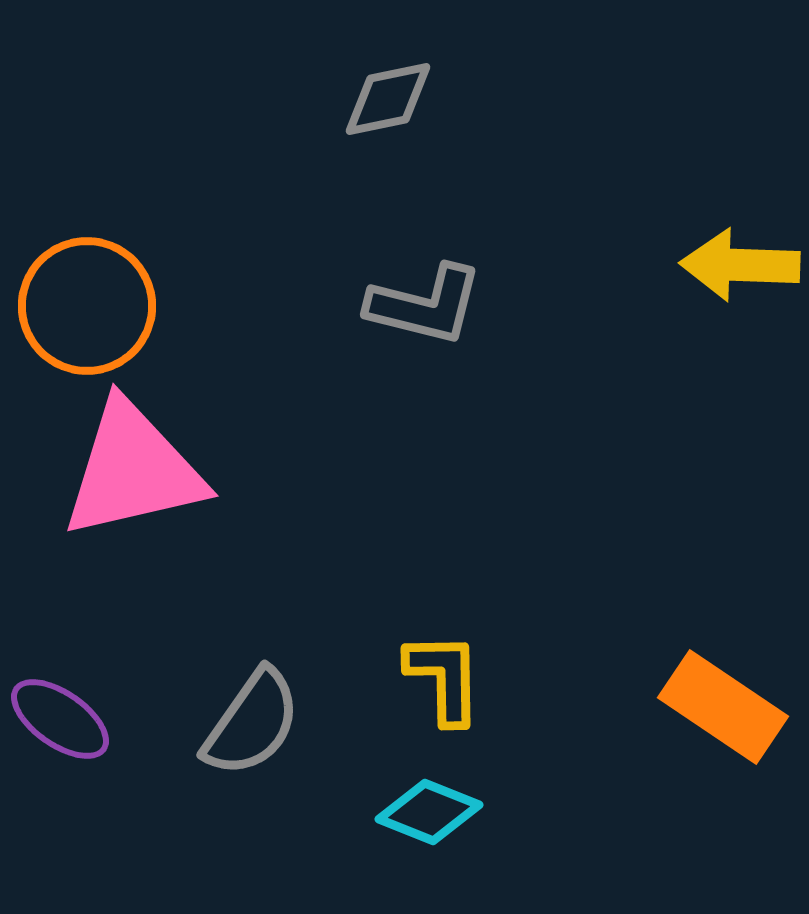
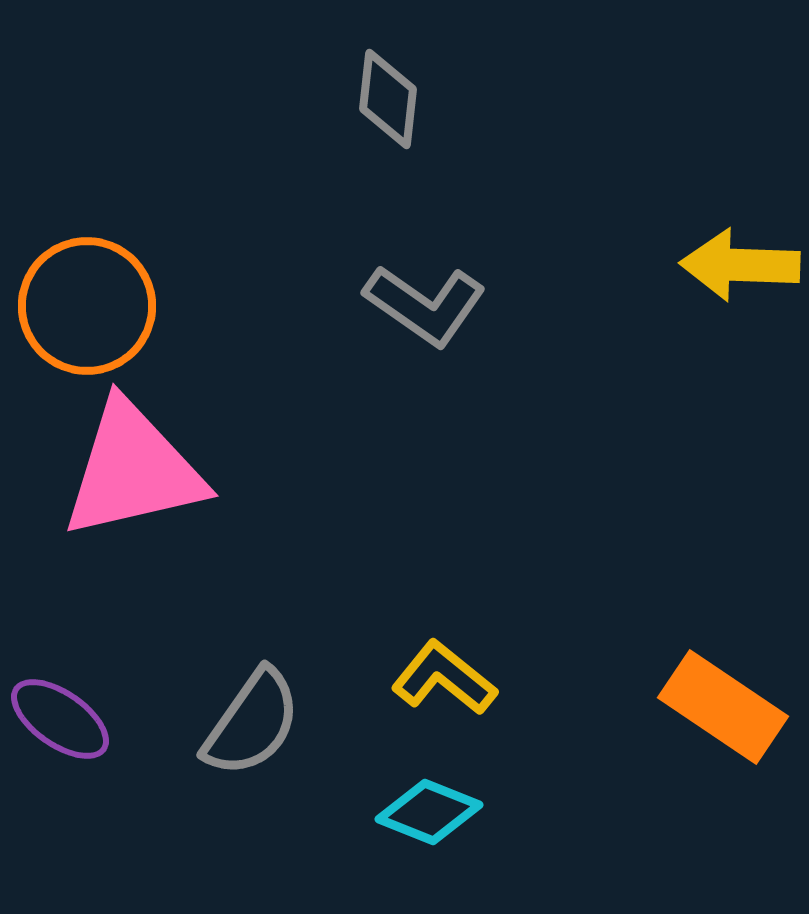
gray diamond: rotated 72 degrees counterclockwise
gray L-shape: rotated 21 degrees clockwise
yellow L-shape: rotated 50 degrees counterclockwise
